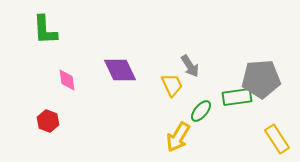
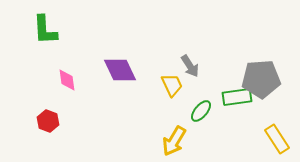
yellow arrow: moved 4 px left, 4 px down
